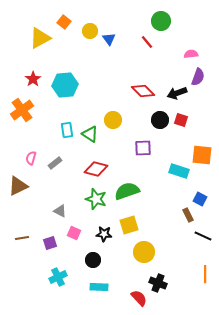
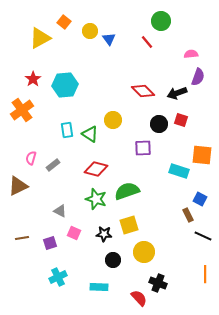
black circle at (160, 120): moved 1 px left, 4 px down
gray rectangle at (55, 163): moved 2 px left, 2 px down
black circle at (93, 260): moved 20 px right
